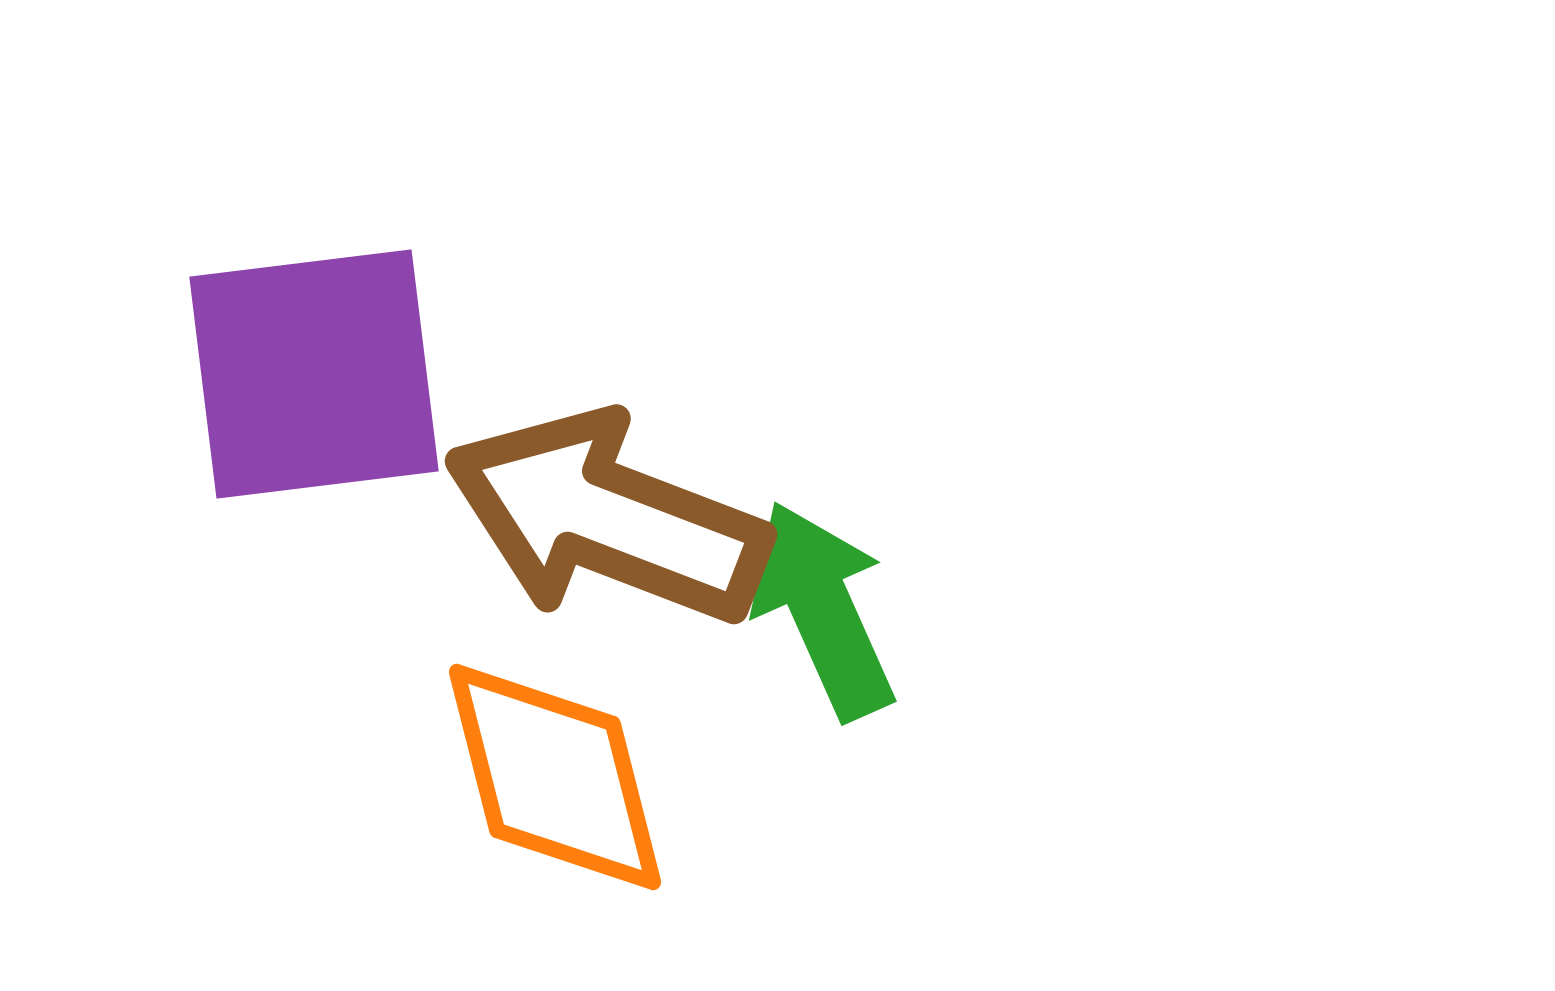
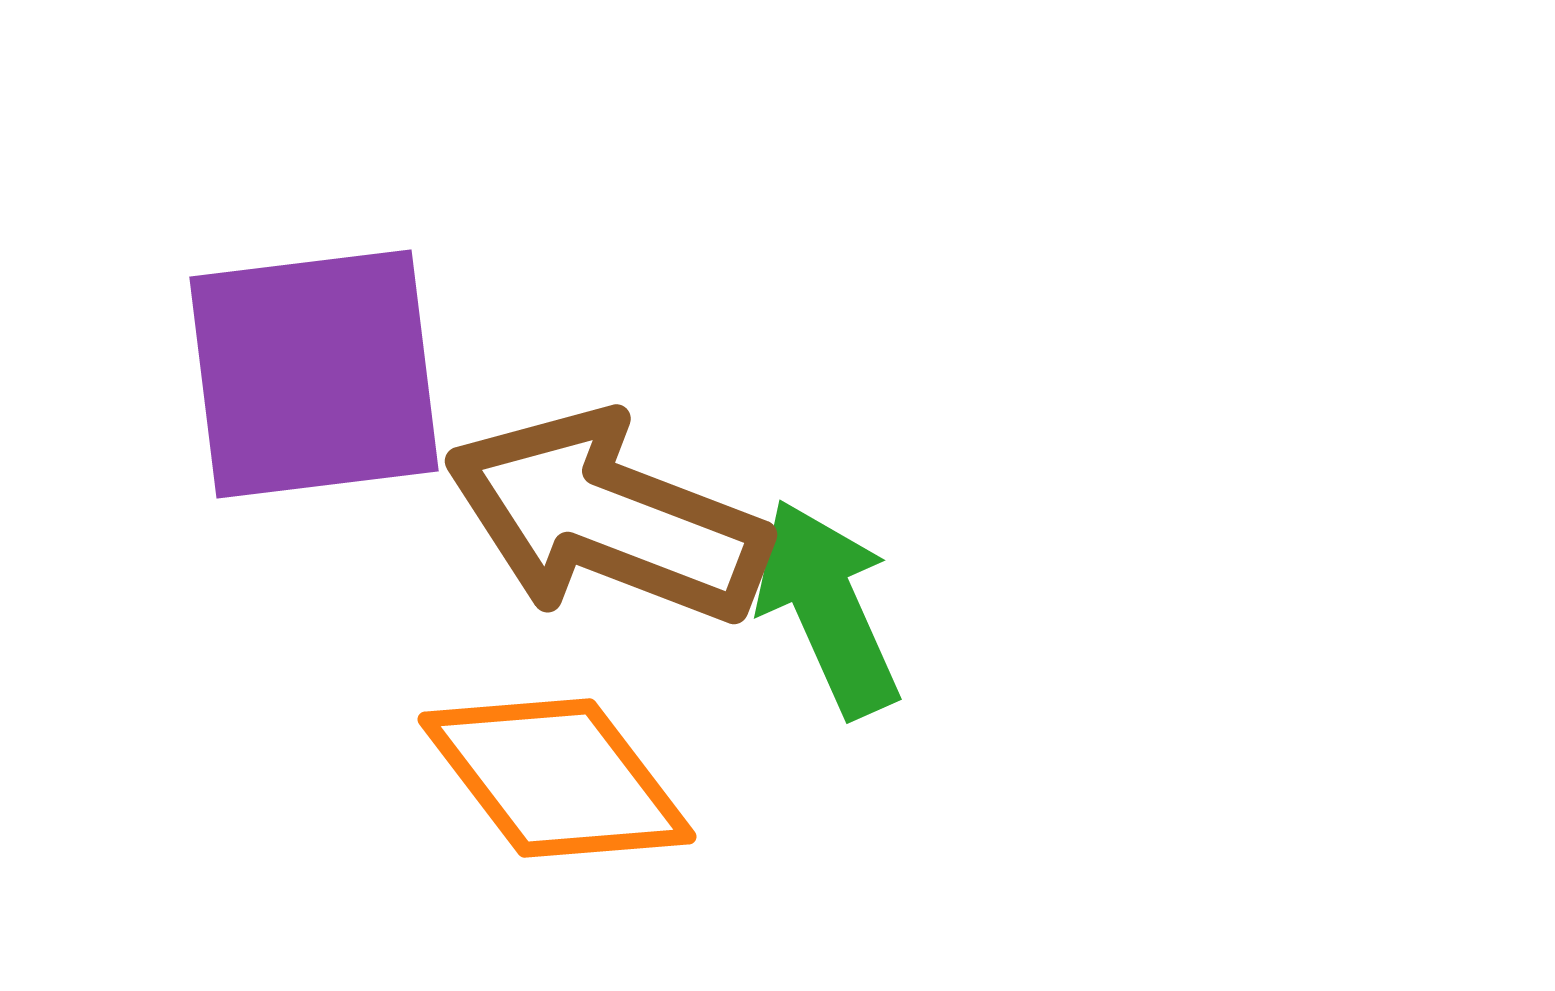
green arrow: moved 5 px right, 2 px up
orange diamond: moved 2 px right, 1 px down; rotated 23 degrees counterclockwise
